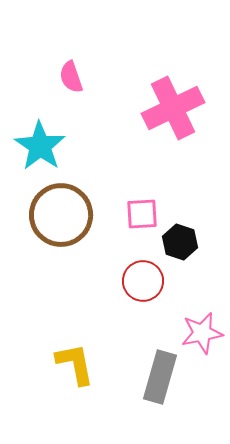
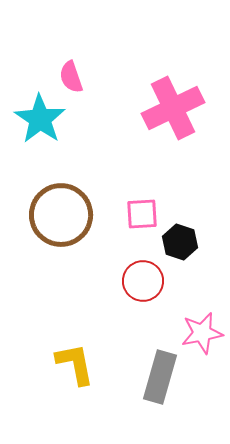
cyan star: moved 27 px up
